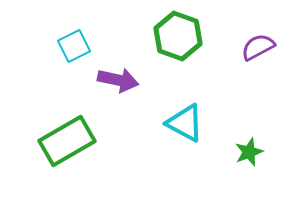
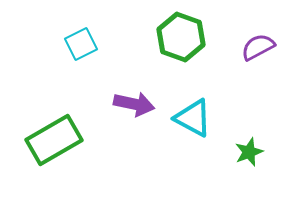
green hexagon: moved 3 px right, 1 px down
cyan square: moved 7 px right, 2 px up
purple arrow: moved 16 px right, 24 px down
cyan triangle: moved 8 px right, 5 px up
green rectangle: moved 13 px left, 1 px up
